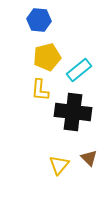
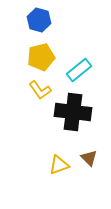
blue hexagon: rotated 10 degrees clockwise
yellow pentagon: moved 6 px left
yellow L-shape: rotated 40 degrees counterclockwise
yellow triangle: rotated 30 degrees clockwise
